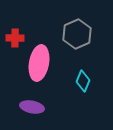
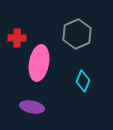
red cross: moved 2 px right
